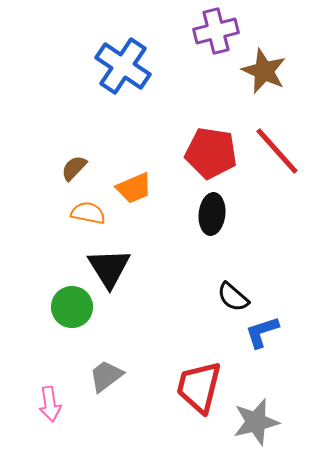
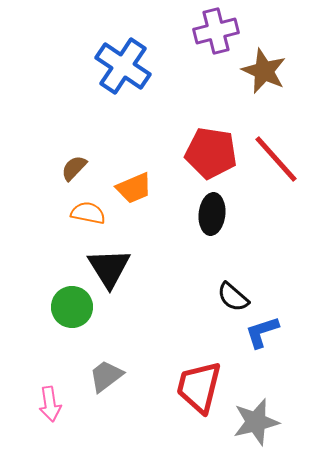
red line: moved 1 px left, 8 px down
